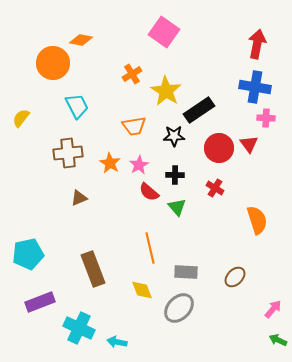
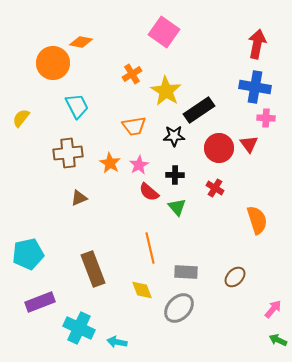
orange diamond: moved 2 px down
